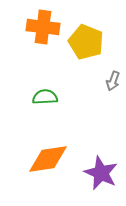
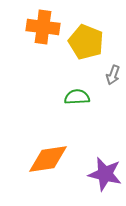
gray arrow: moved 6 px up
green semicircle: moved 32 px right
purple star: moved 4 px right, 1 px down; rotated 12 degrees counterclockwise
